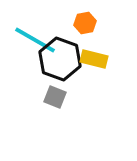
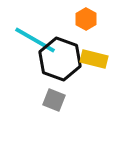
orange hexagon: moved 1 px right, 4 px up; rotated 20 degrees counterclockwise
gray square: moved 1 px left, 3 px down
